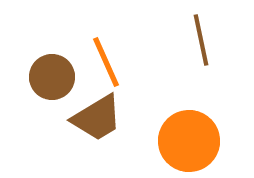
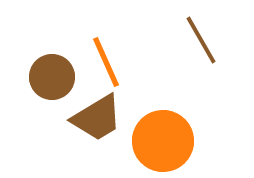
brown line: rotated 18 degrees counterclockwise
orange circle: moved 26 px left
